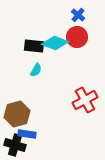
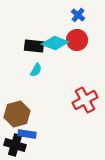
red circle: moved 3 px down
